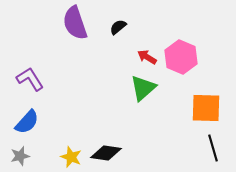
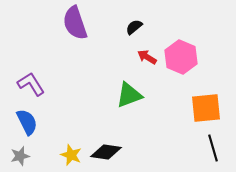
black semicircle: moved 16 px right
purple L-shape: moved 1 px right, 5 px down
green triangle: moved 14 px left, 7 px down; rotated 20 degrees clockwise
orange square: rotated 8 degrees counterclockwise
blue semicircle: rotated 68 degrees counterclockwise
black diamond: moved 1 px up
yellow star: moved 2 px up
